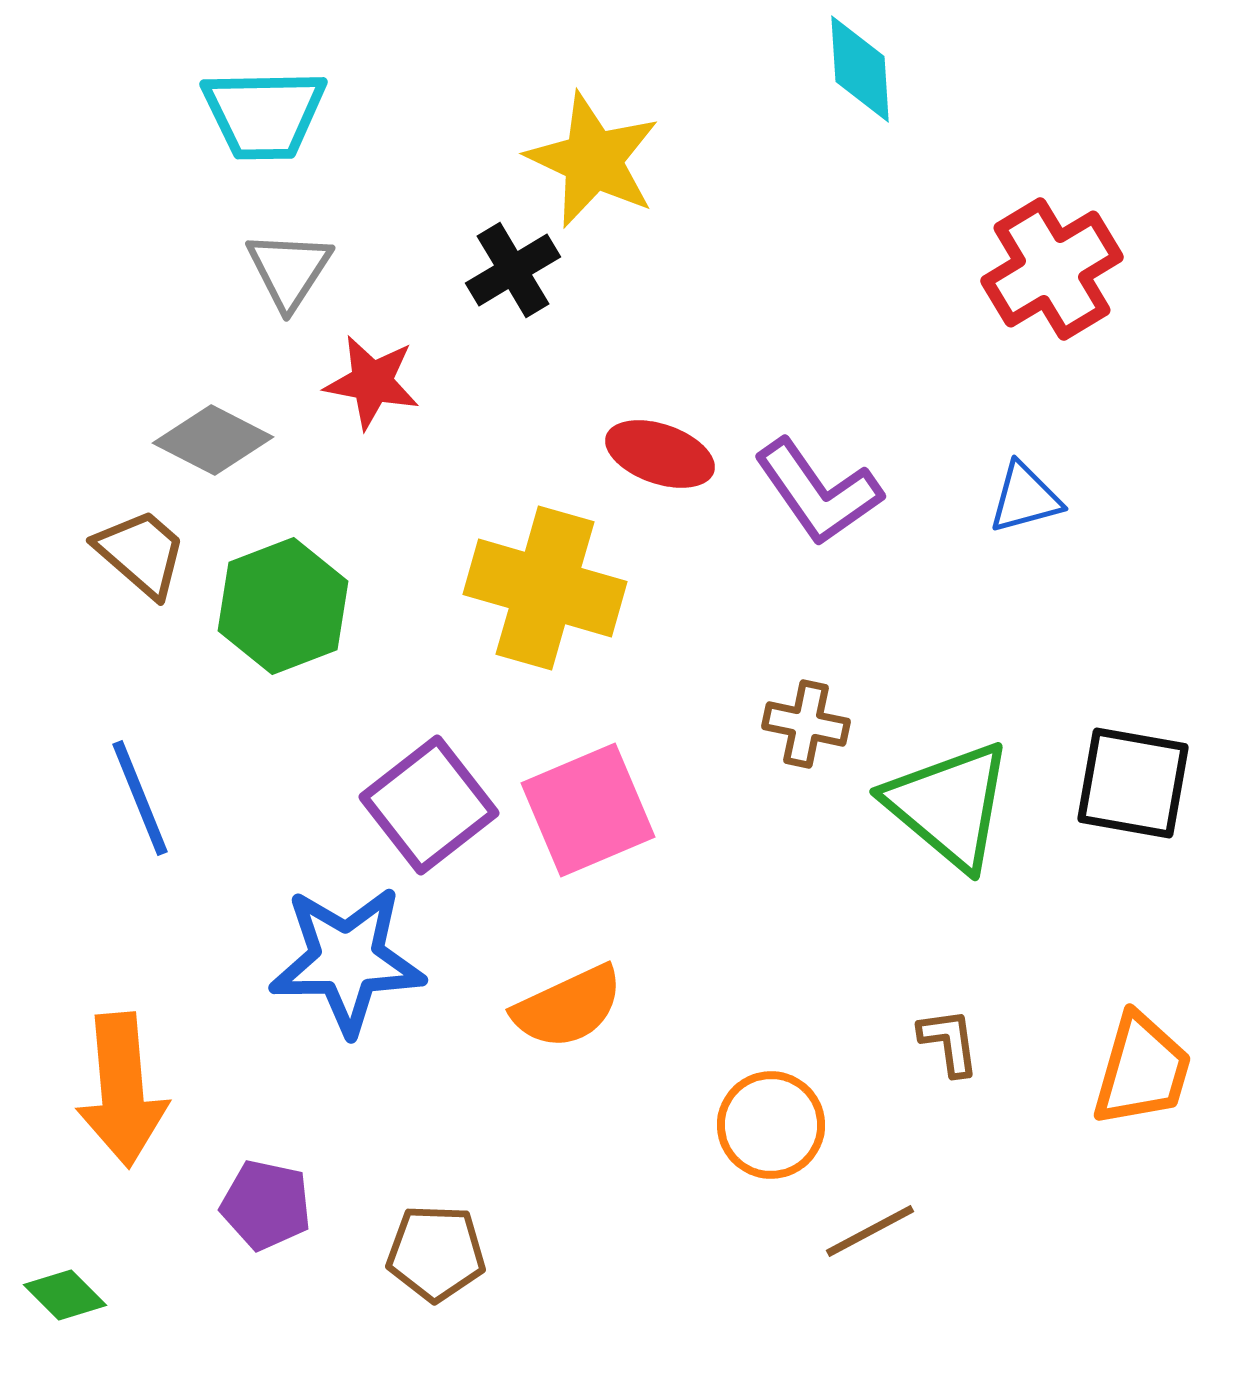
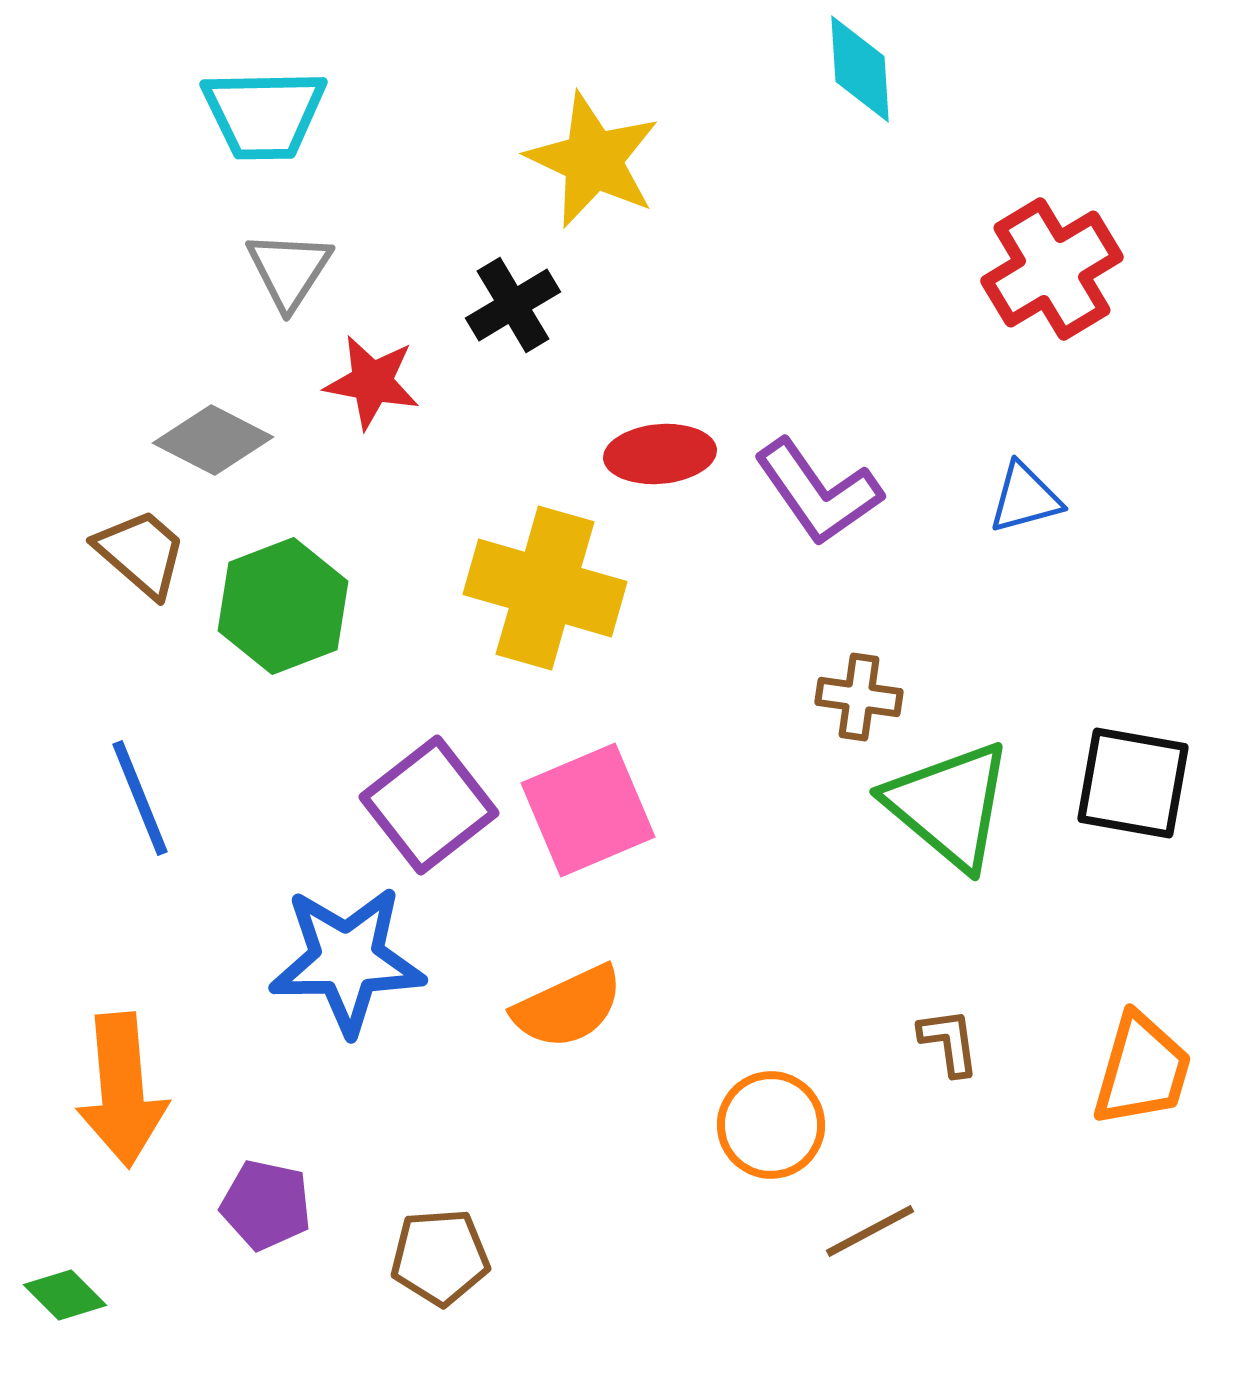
black cross: moved 35 px down
red ellipse: rotated 24 degrees counterclockwise
brown cross: moved 53 px right, 27 px up; rotated 4 degrees counterclockwise
brown pentagon: moved 4 px right, 4 px down; rotated 6 degrees counterclockwise
